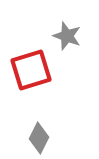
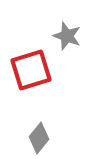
gray diamond: rotated 12 degrees clockwise
